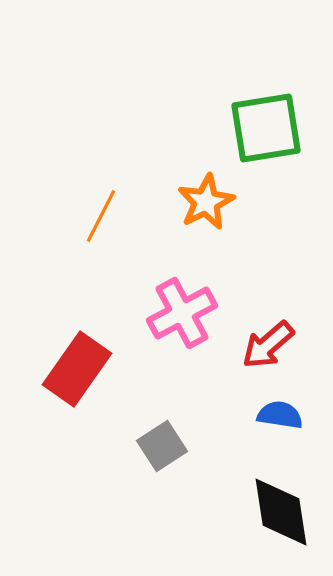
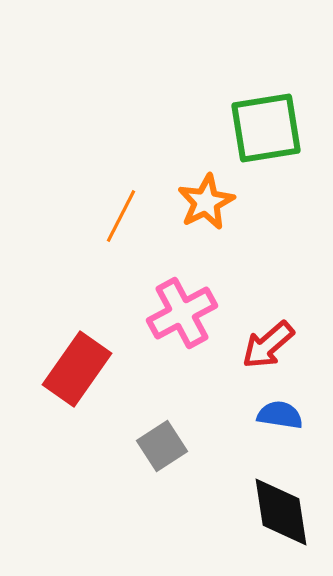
orange line: moved 20 px right
